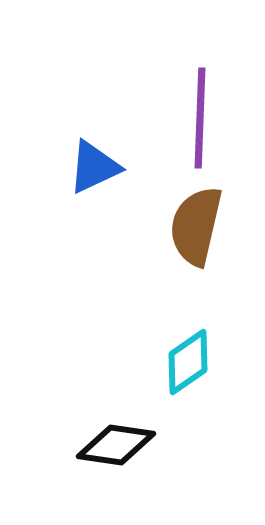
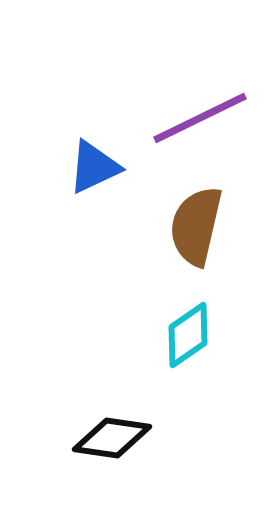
purple line: rotated 62 degrees clockwise
cyan diamond: moved 27 px up
black diamond: moved 4 px left, 7 px up
